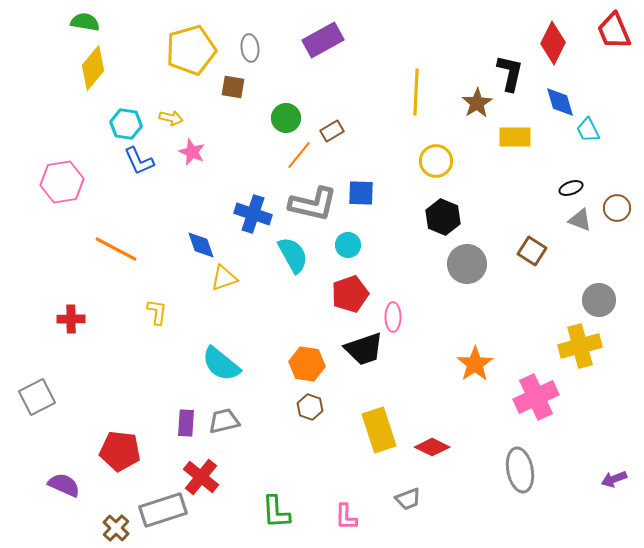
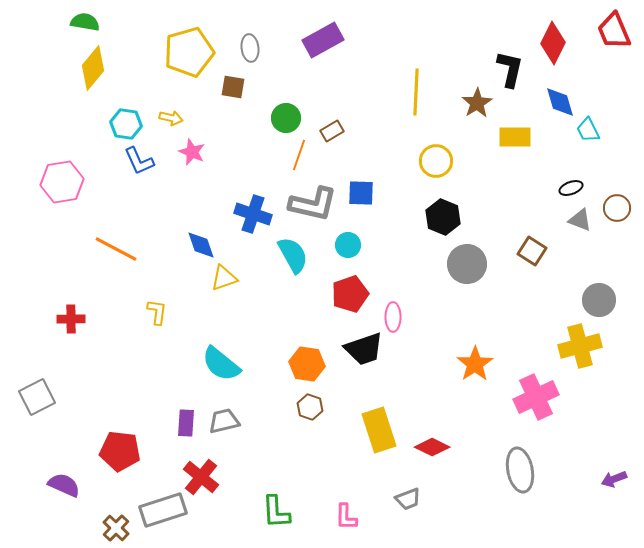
yellow pentagon at (191, 50): moved 2 px left, 2 px down
black L-shape at (510, 73): moved 4 px up
orange line at (299, 155): rotated 20 degrees counterclockwise
